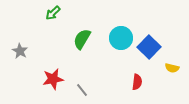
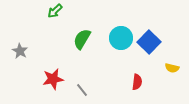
green arrow: moved 2 px right, 2 px up
blue square: moved 5 px up
